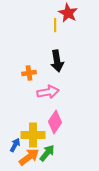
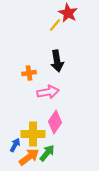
yellow line: rotated 40 degrees clockwise
yellow cross: moved 1 px up
